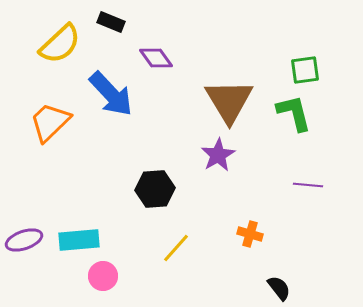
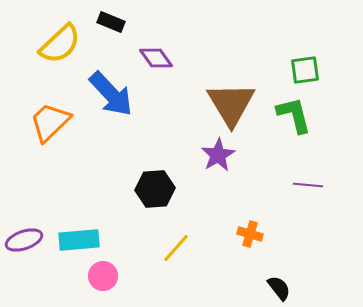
brown triangle: moved 2 px right, 3 px down
green L-shape: moved 2 px down
